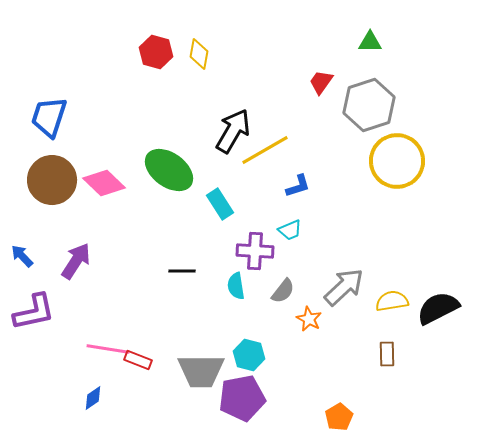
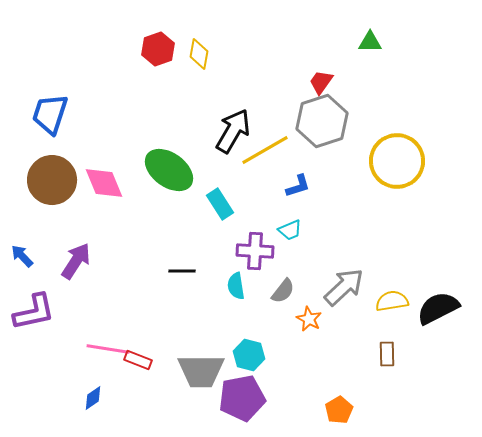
red hexagon: moved 2 px right, 3 px up; rotated 24 degrees clockwise
gray hexagon: moved 47 px left, 16 px down
blue trapezoid: moved 1 px right, 3 px up
pink diamond: rotated 24 degrees clockwise
orange pentagon: moved 7 px up
